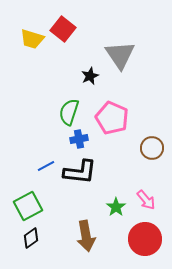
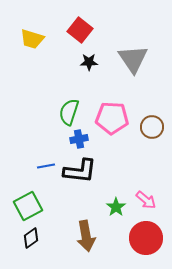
red square: moved 17 px right, 1 px down
gray triangle: moved 13 px right, 4 px down
black star: moved 1 px left, 14 px up; rotated 24 degrees clockwise
pink pentagon: rotated 20 degrees counterclockwise
brown circle: moved 21 px up
blue line: rotated 18 degrees clockwise
black L-shape: moved 1 px up
pink arrow: rotated 10 degrees counterclockwise
red circle: moved 1 px right, 1 px up
